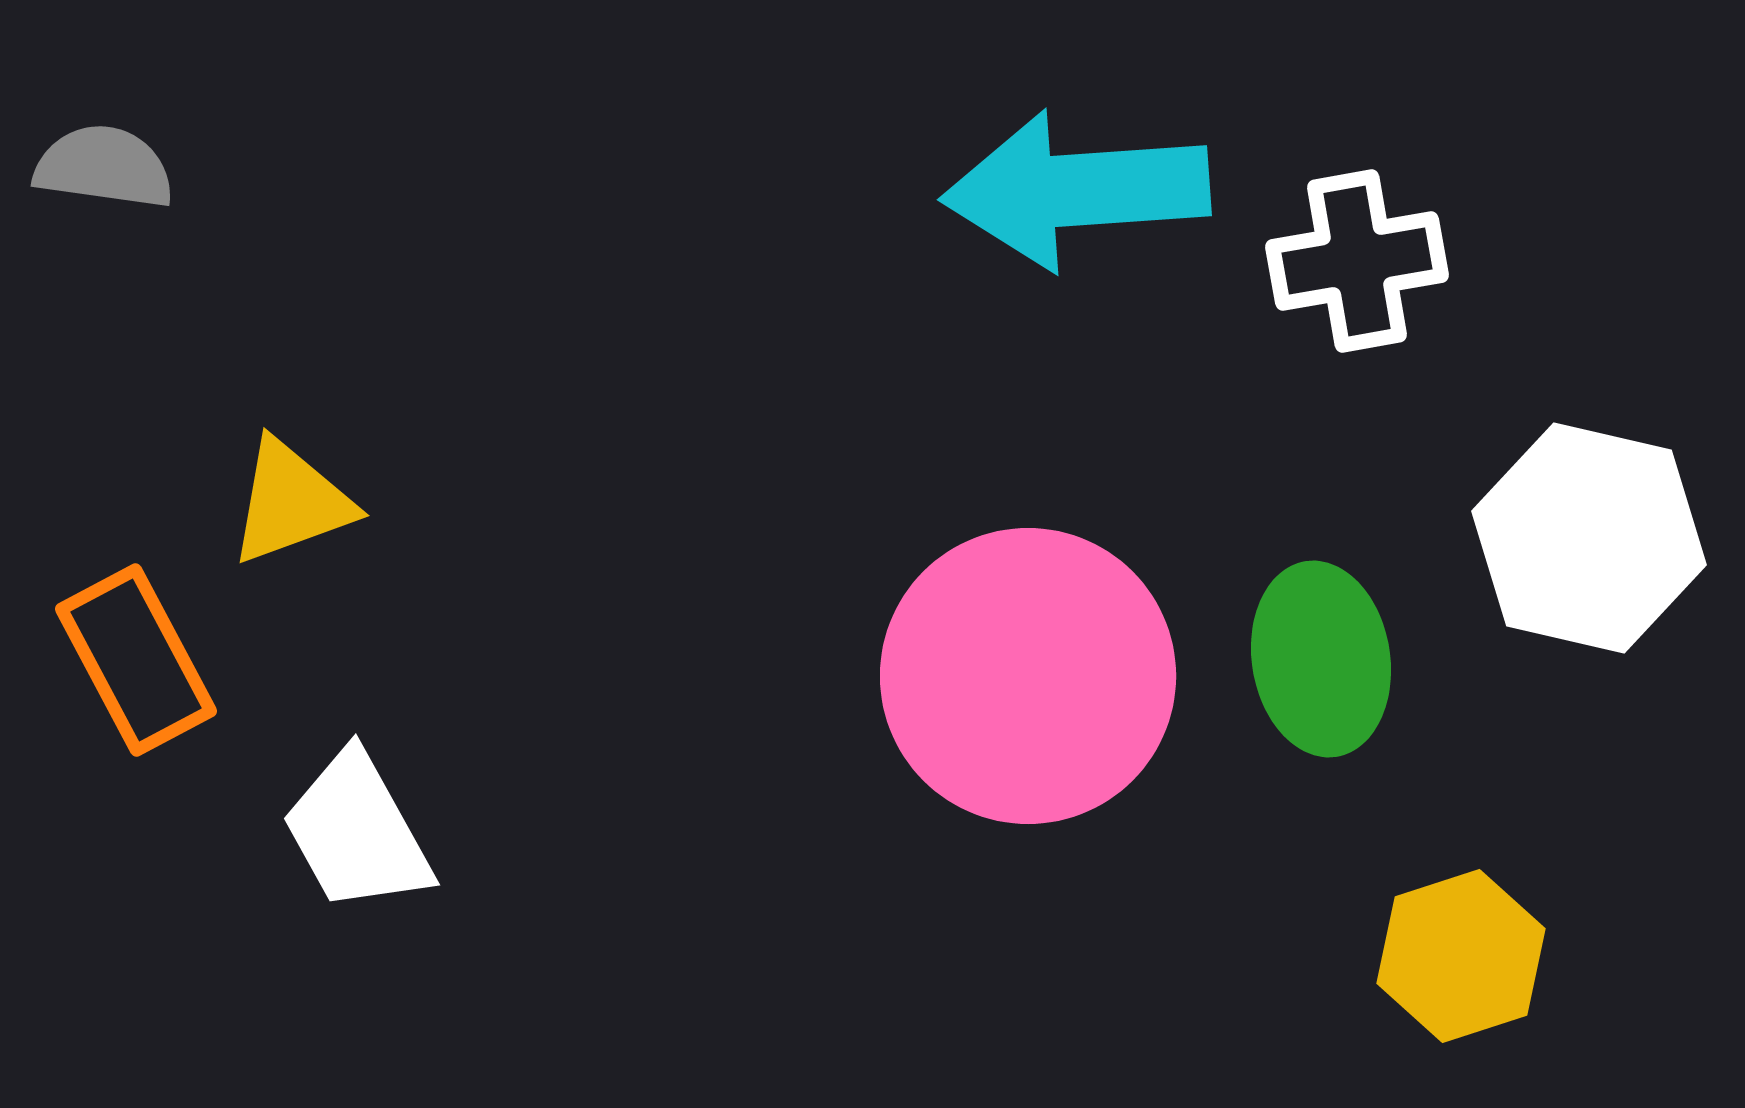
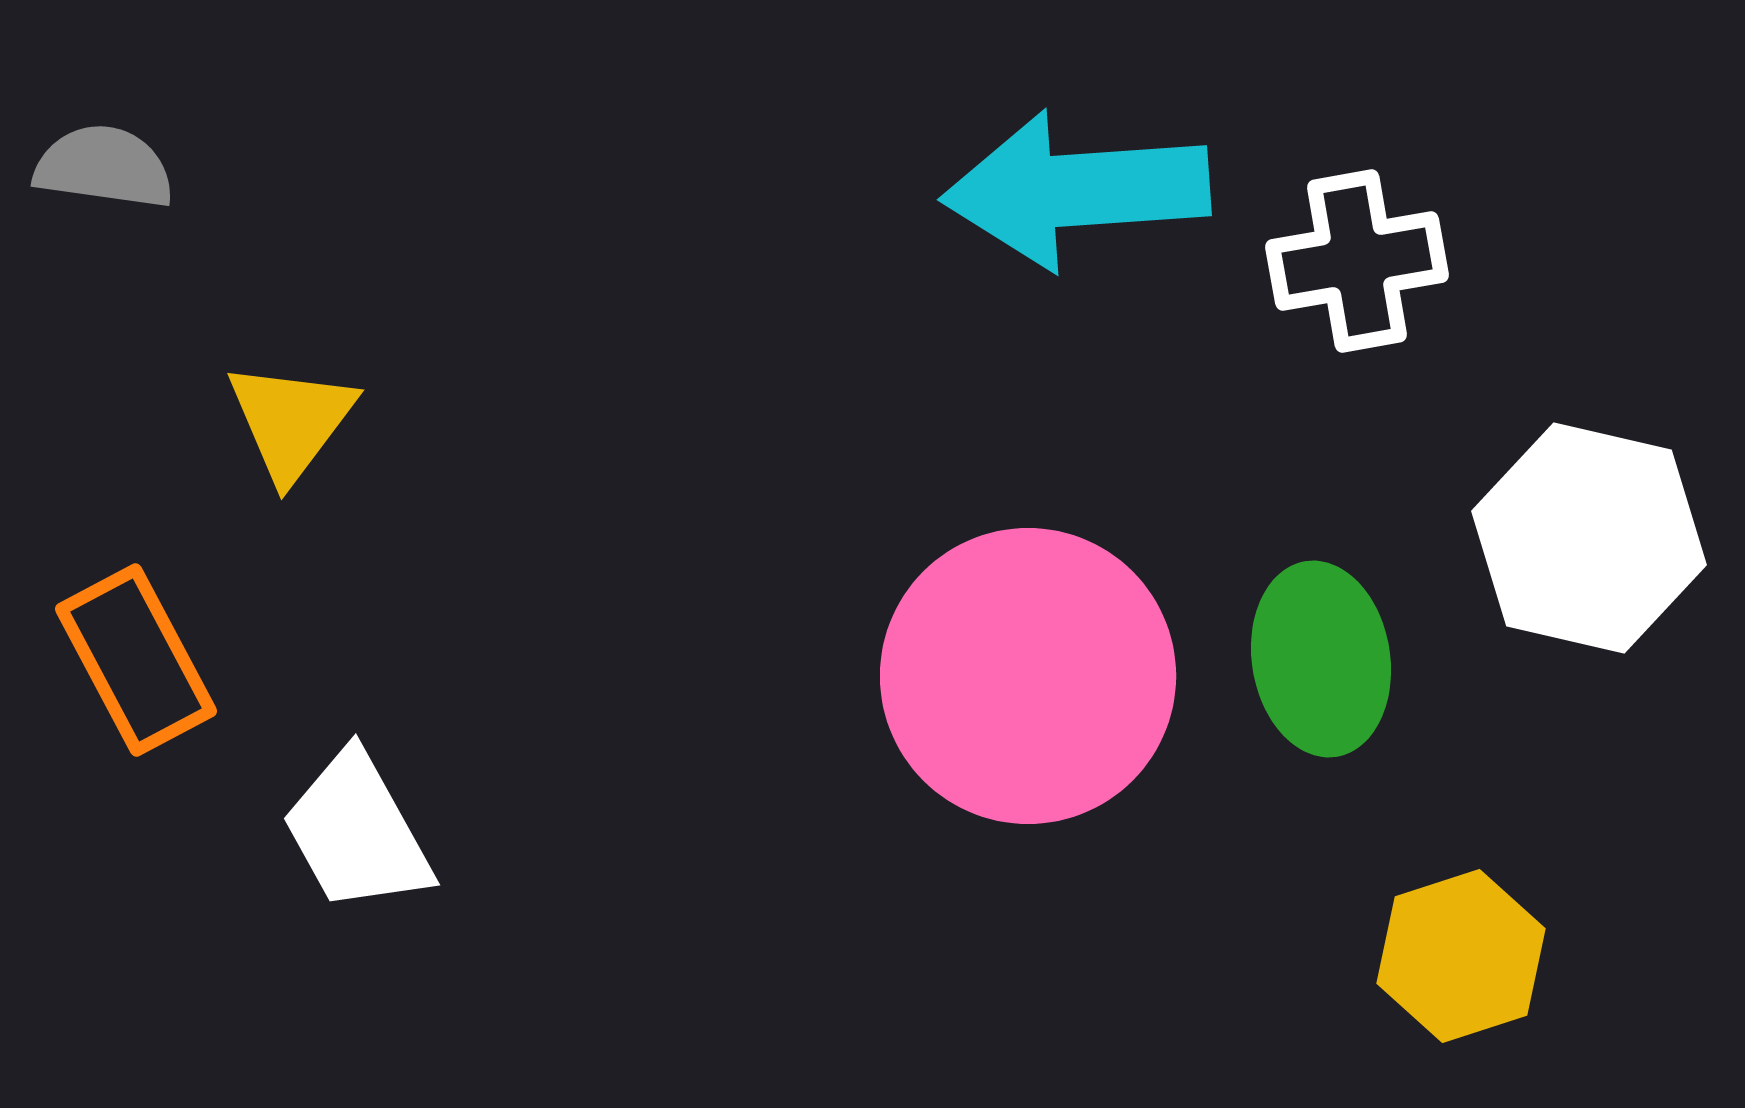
yellow triangle: moved 81 px up; rotated 33 degrees counterclockwise
